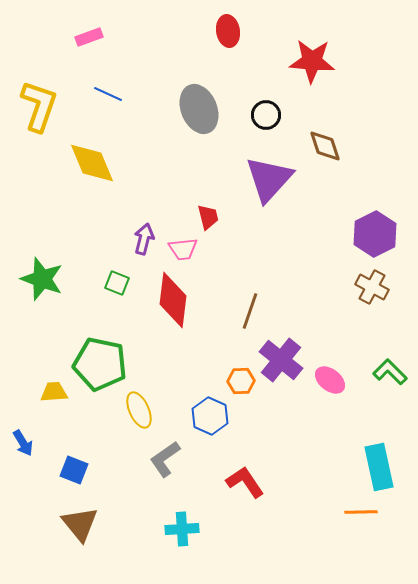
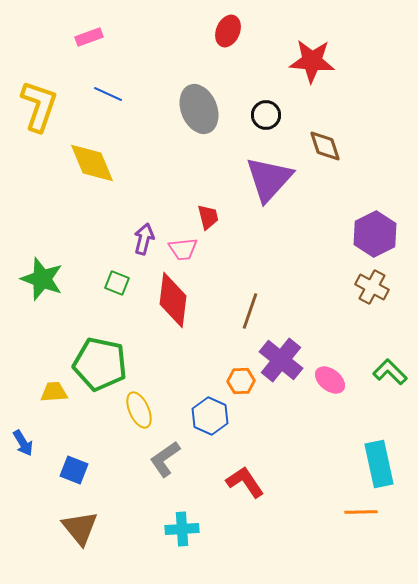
red ellipse: rotated 32 degrees clockwise
cyan rectangle: moved 3 px up
brown triangle: moved 4 px down
